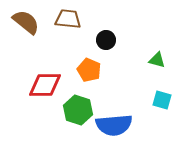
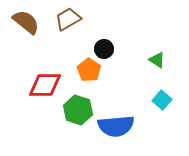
brown trapezoid: rotated 36 degrees counterclockwise
black circle: moved 2 px left, 9 px down
green triangle: rotated 18 degrees clockwise
orange pentagon: rotated 10 degrees clockwise
cyan square: rotated 24 degrees clockwise
blue semicircle: moved 2 px right, 1 px down
